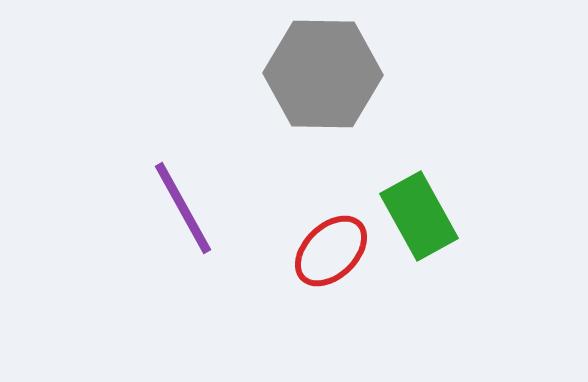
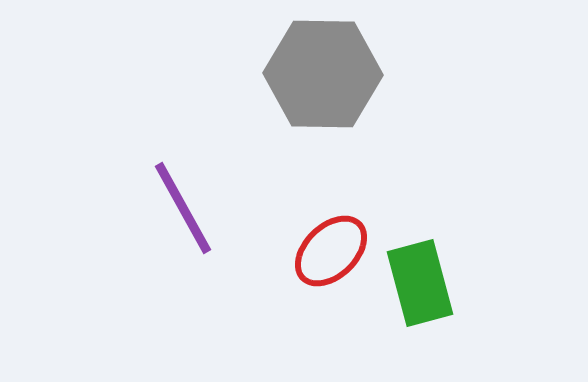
green rectangle: moved 1 px right, 67 px down; rotated 14 degrees clockwise
